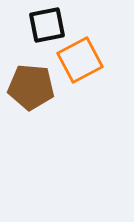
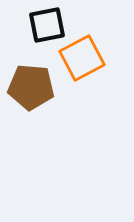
orange square: moved 2 px right, 2 px up
